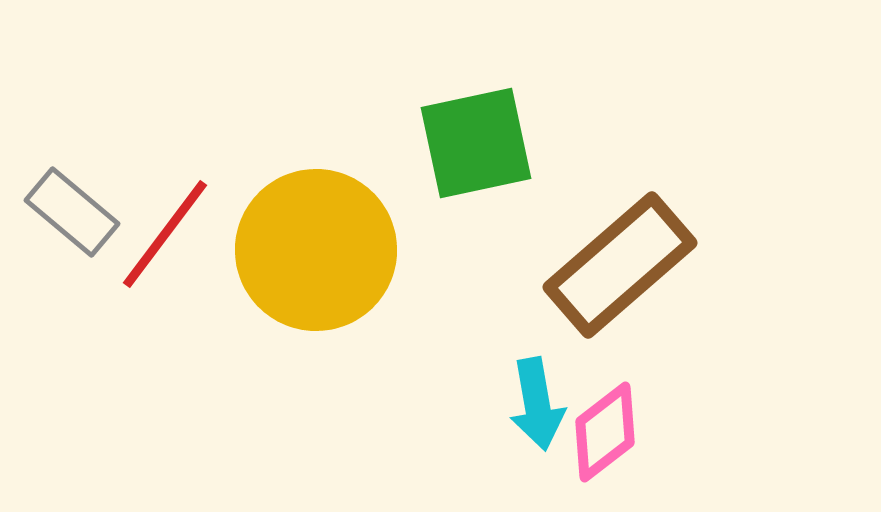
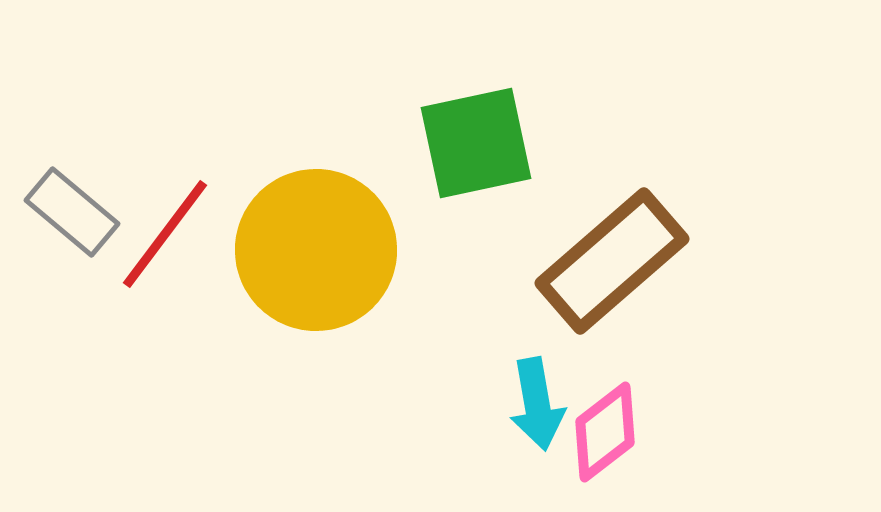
brown rectangle: moved 8 px left, 4 px up
